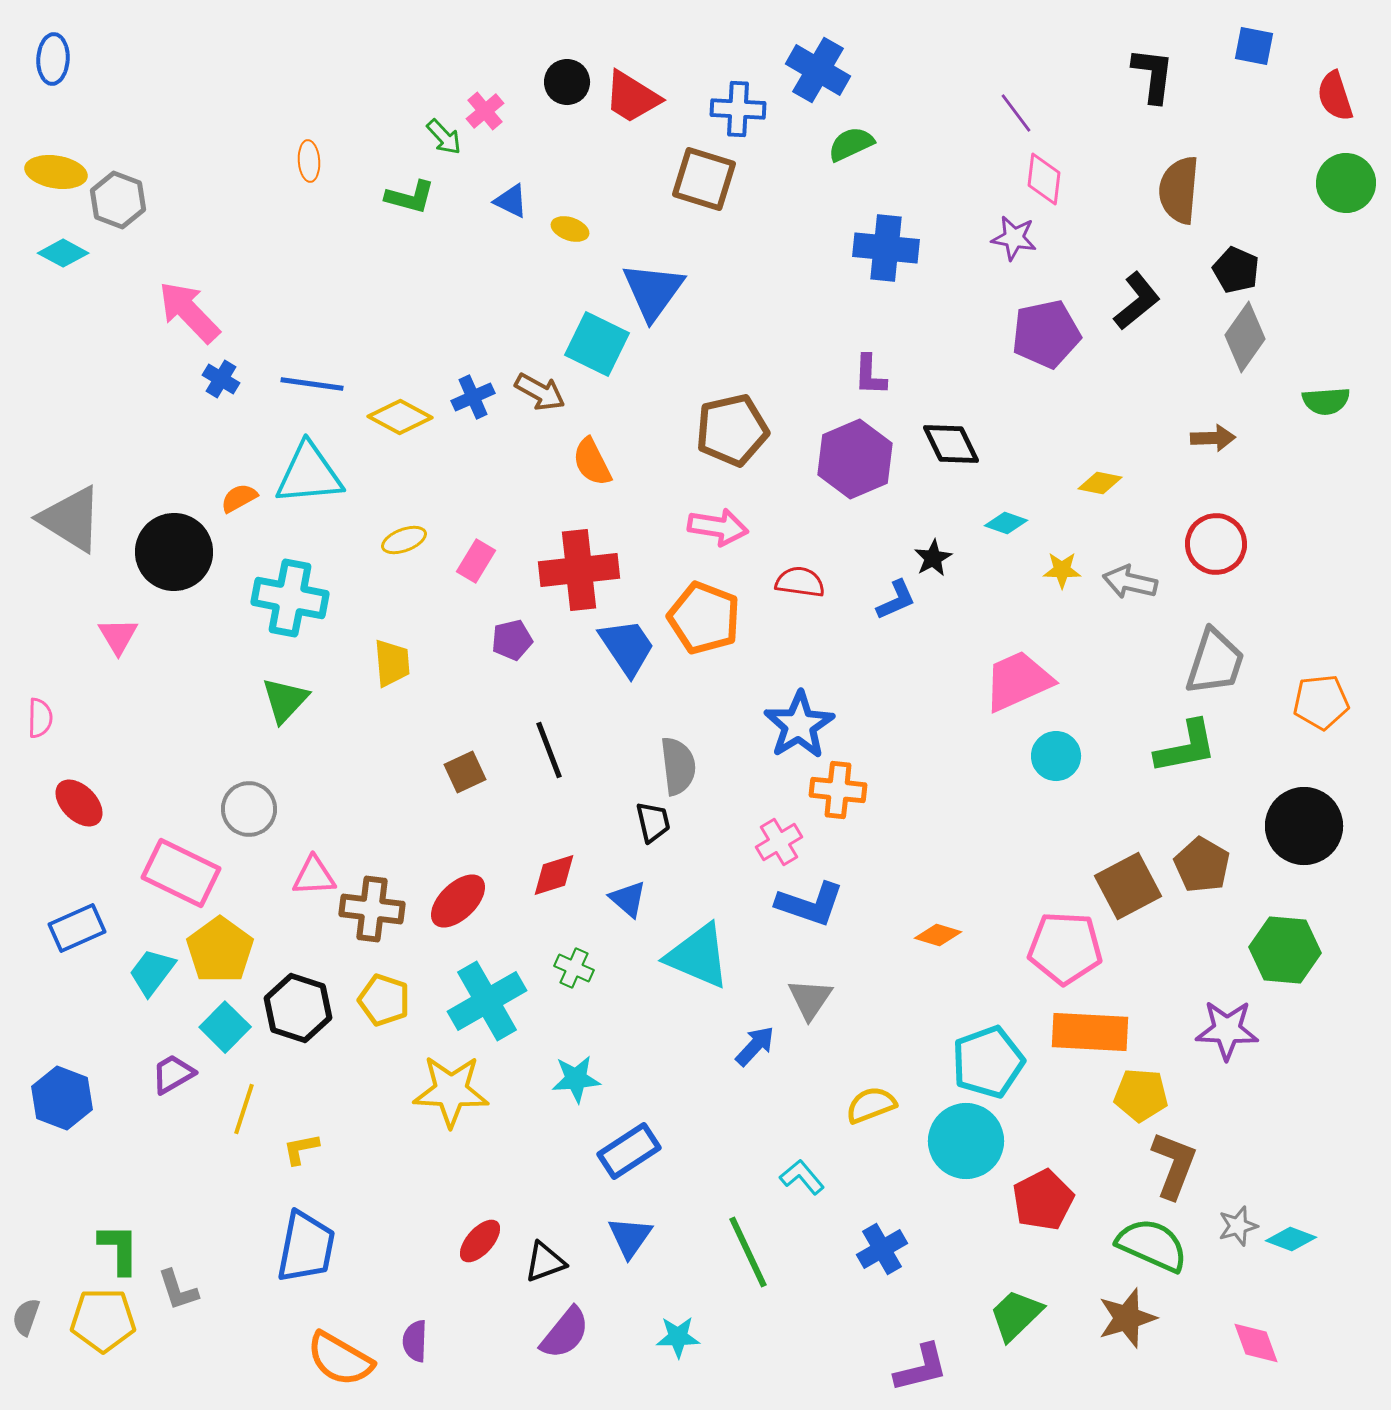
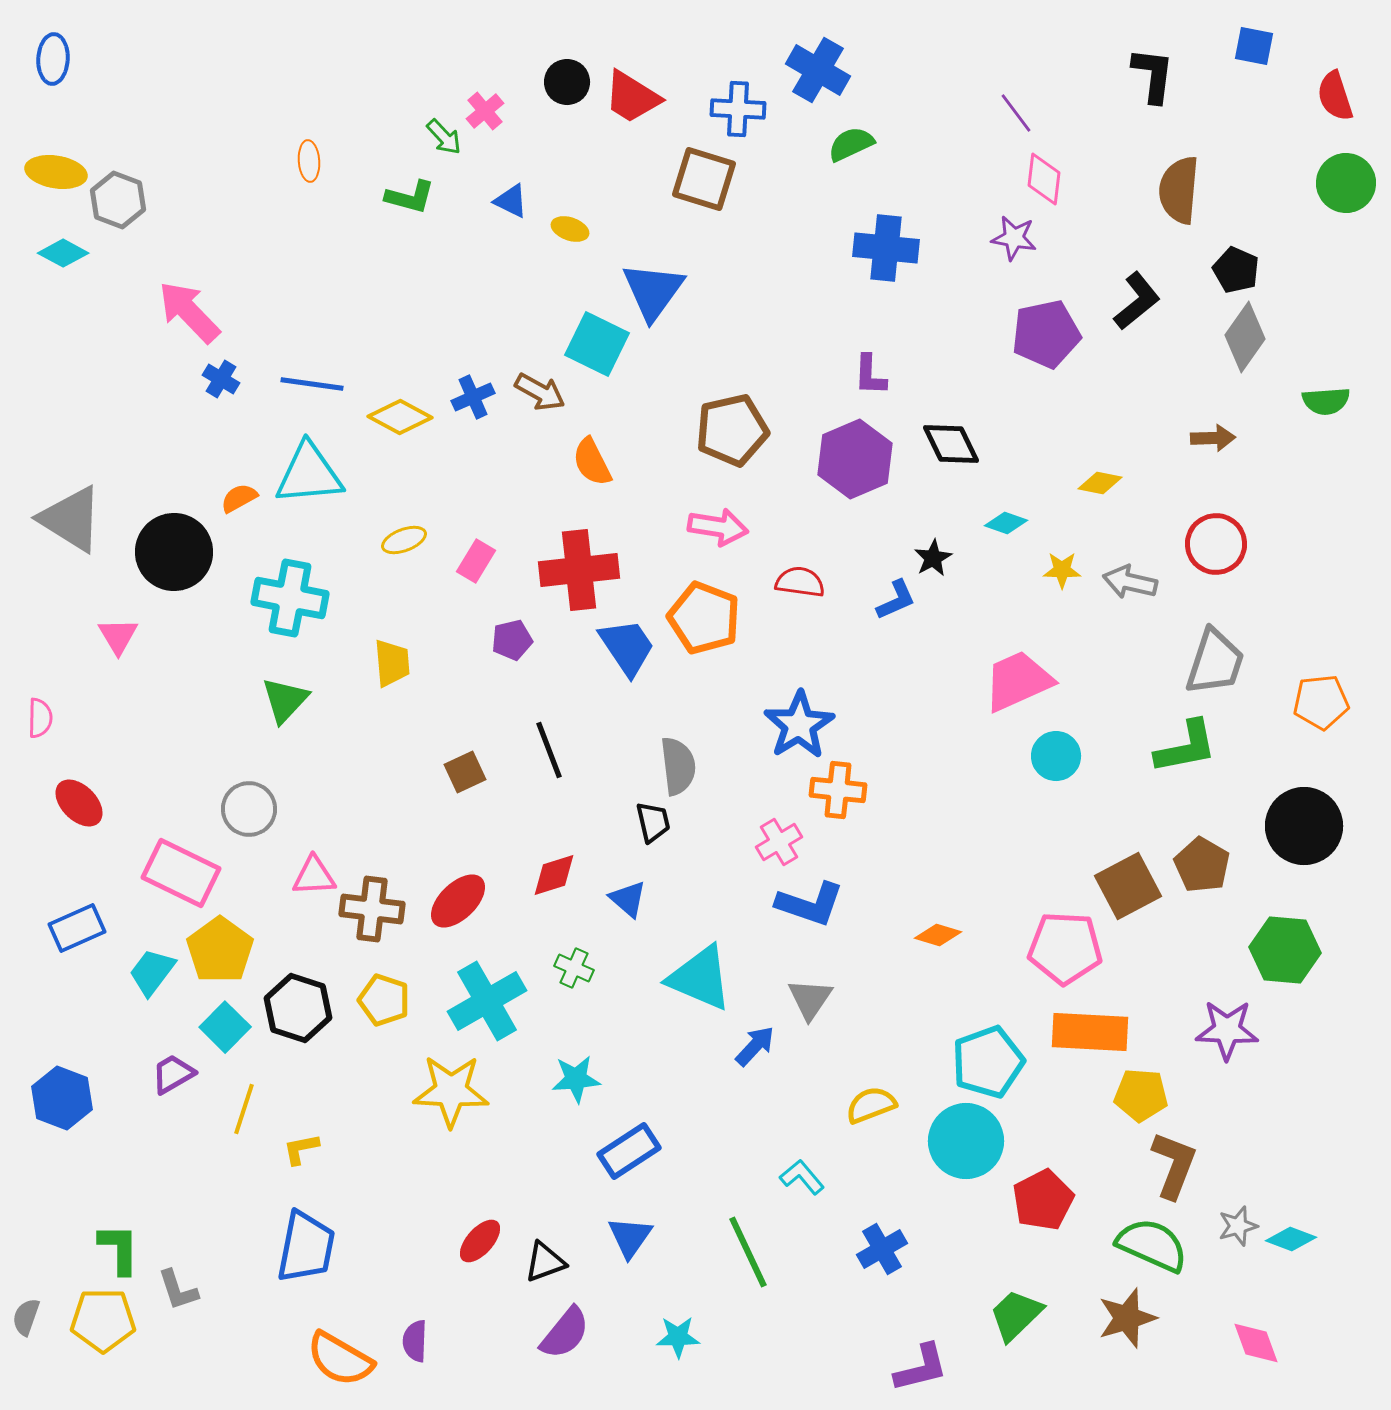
cyan triangle at (698, 956): moved 2 px right, 22 px down
